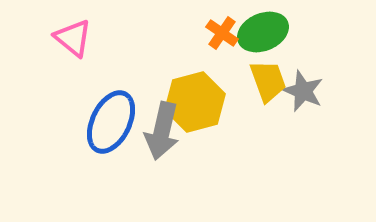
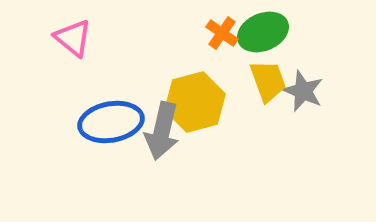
blue ellipse: rotated 54 degrees clockwise
